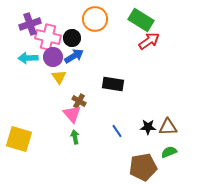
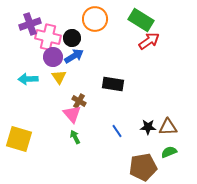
cyan arrow: moved 21 px down
green arrow: rotated 16 degrees counterclockwise
